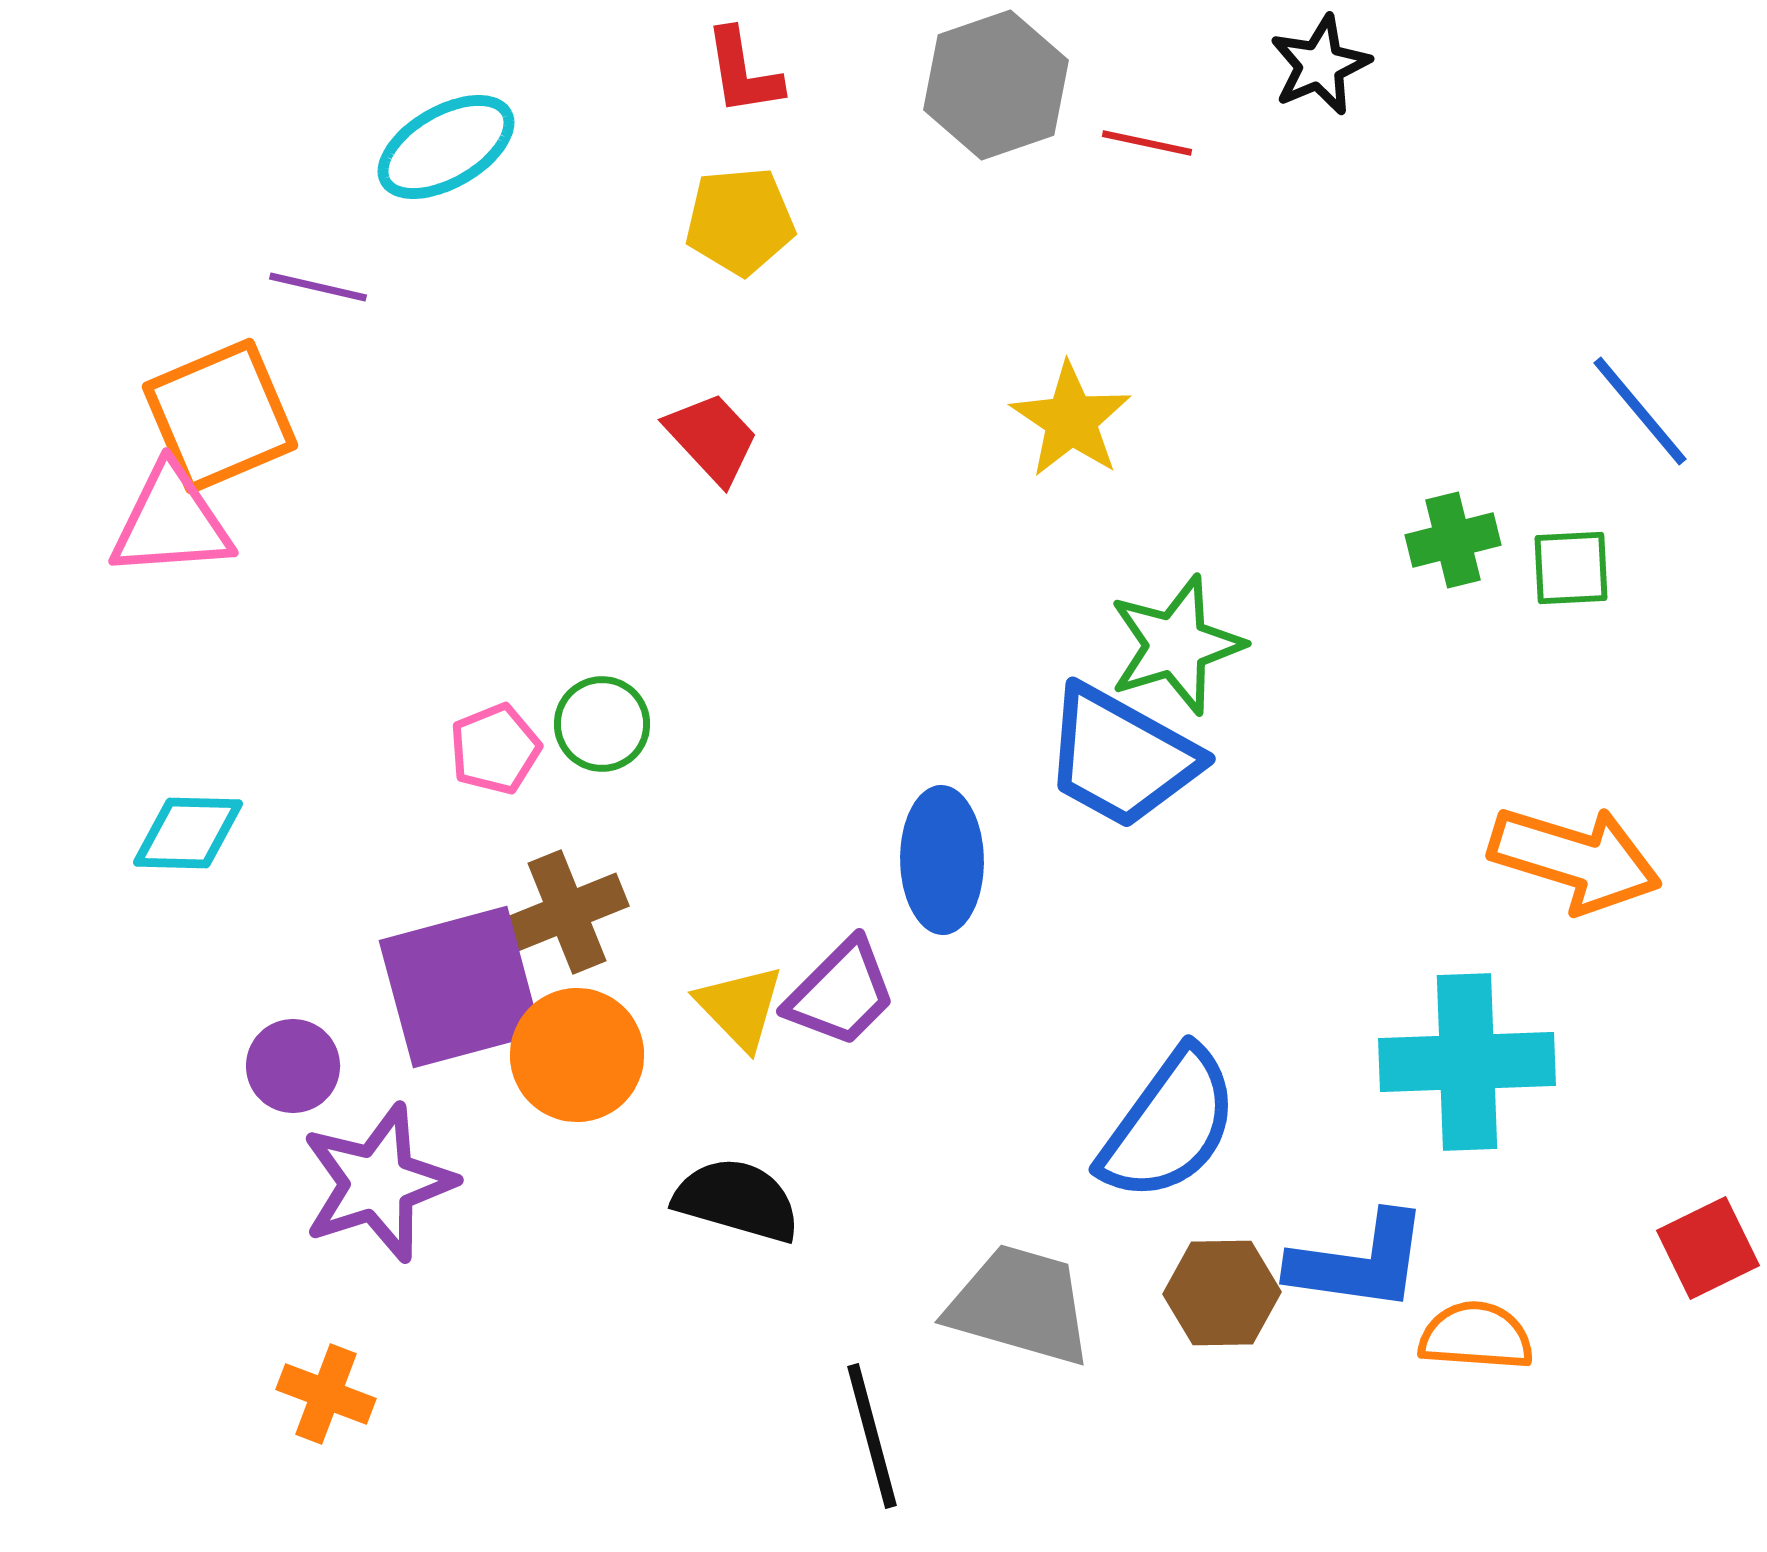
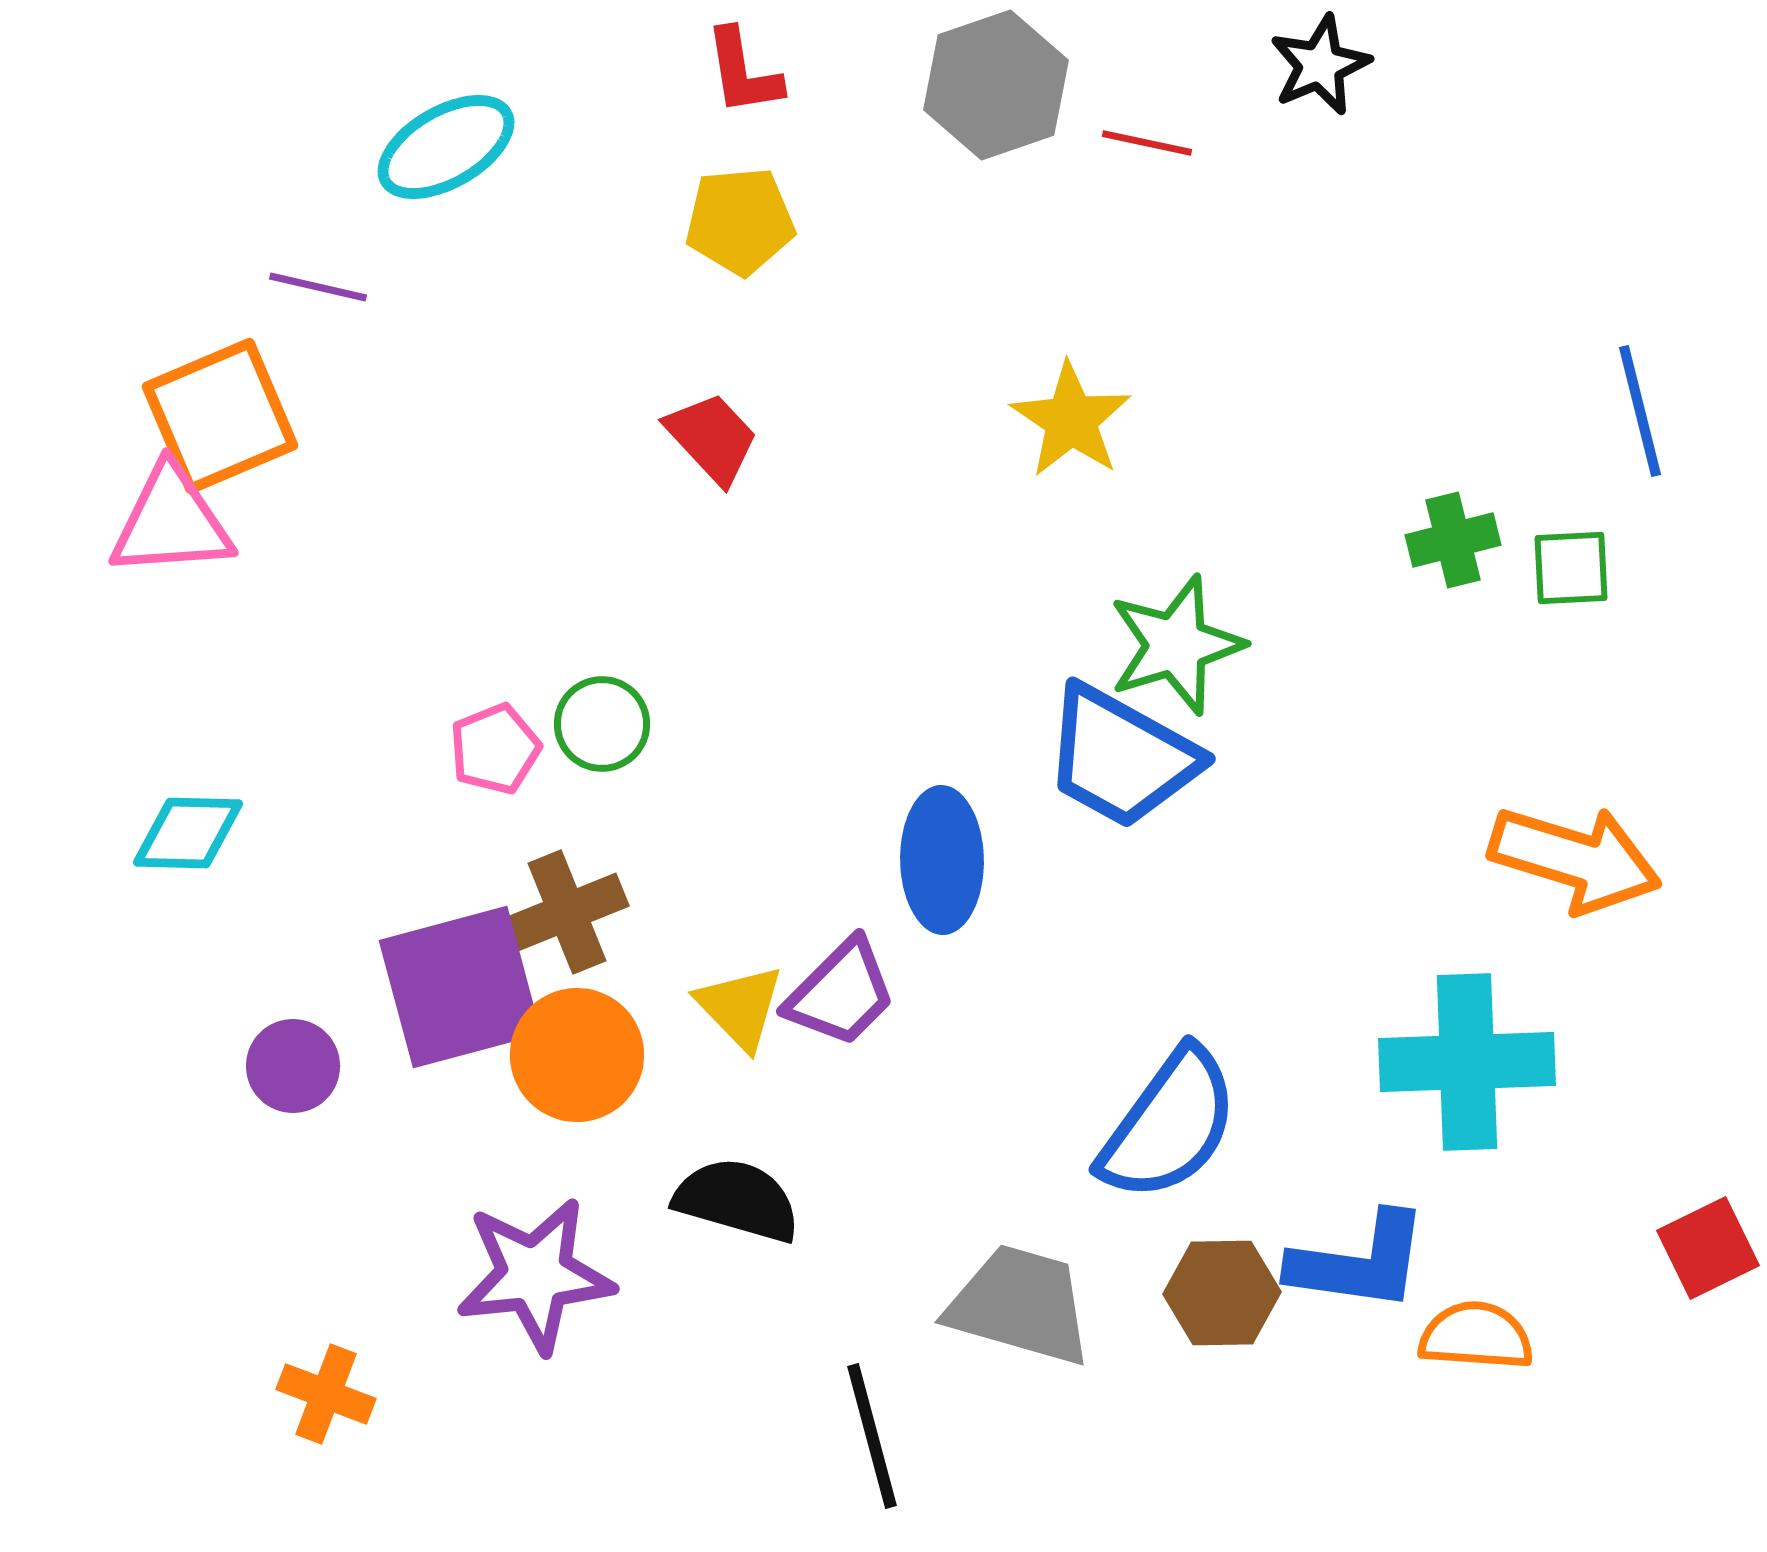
blue line: rotated 26 degrees clockwise
purple star: moved 157 px right, 92 px down; rotated 12 degrees clockwise
